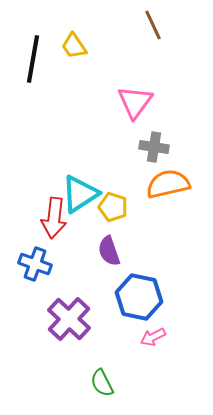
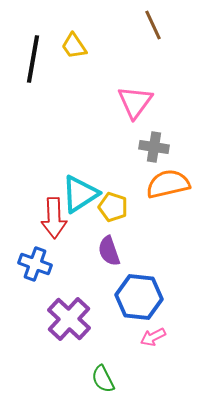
red arrow: rotated 9 degrees counterclockwise
blue hexagon: rotated 6 degrees counterclockwise
green semicircle: moved 1 px right, 4 px up
